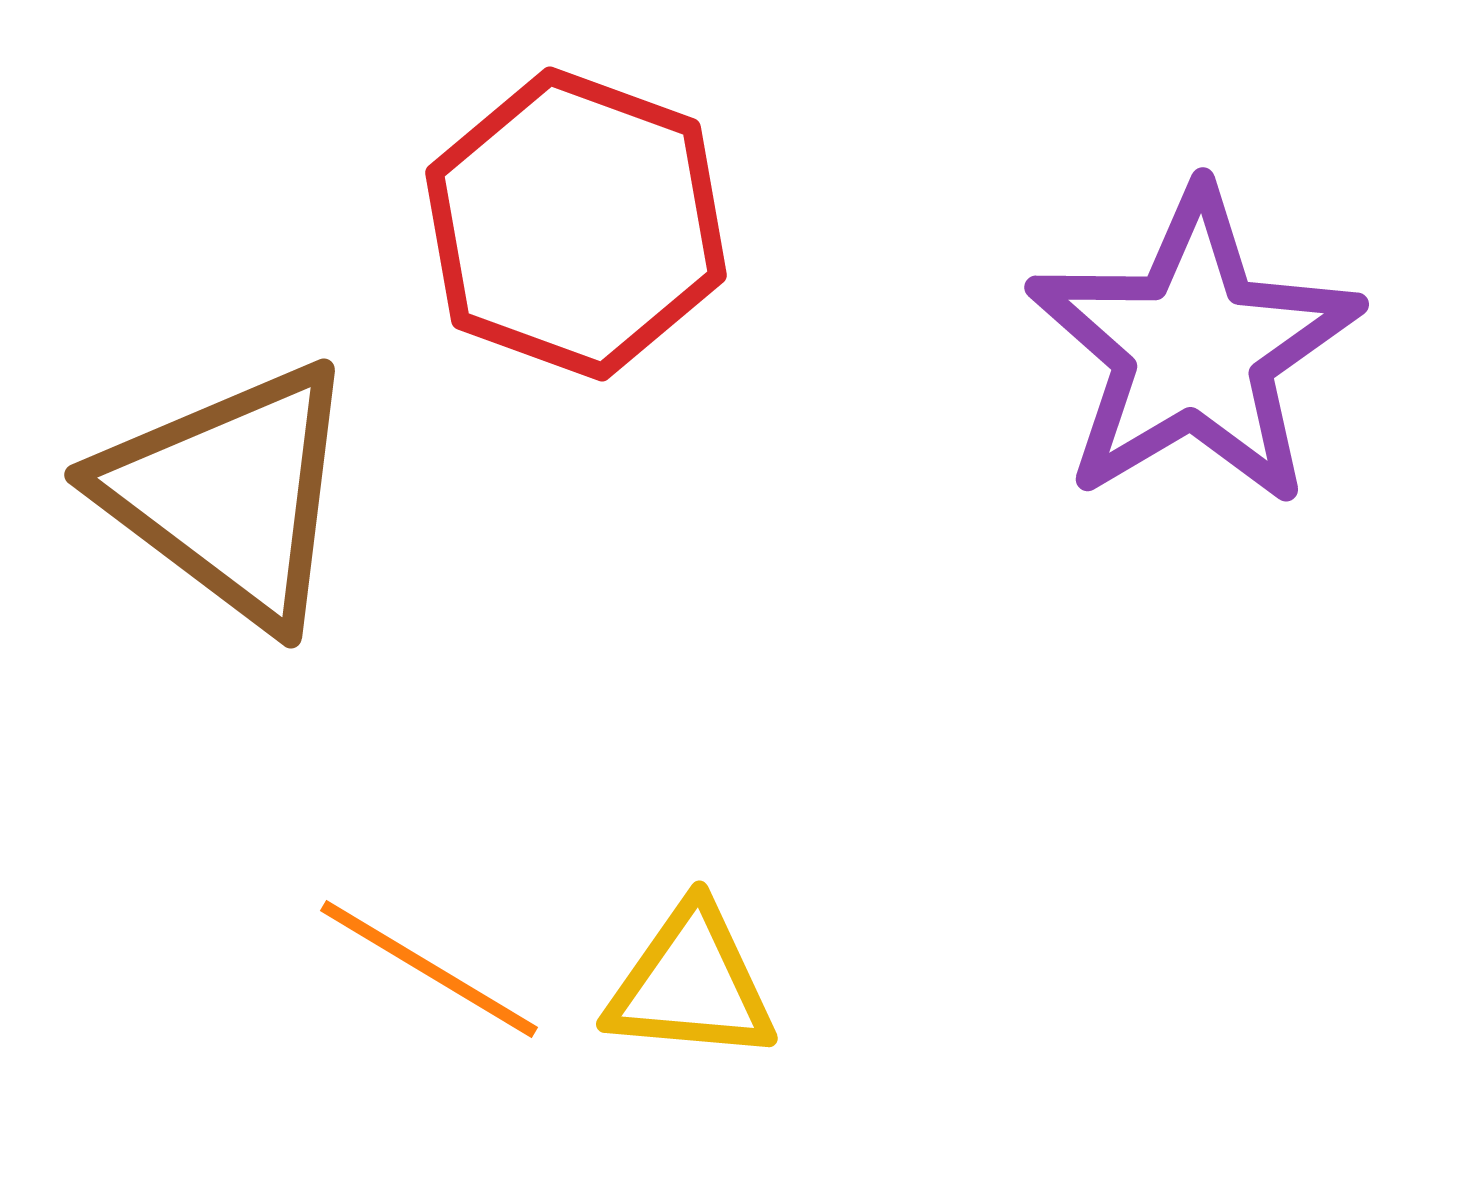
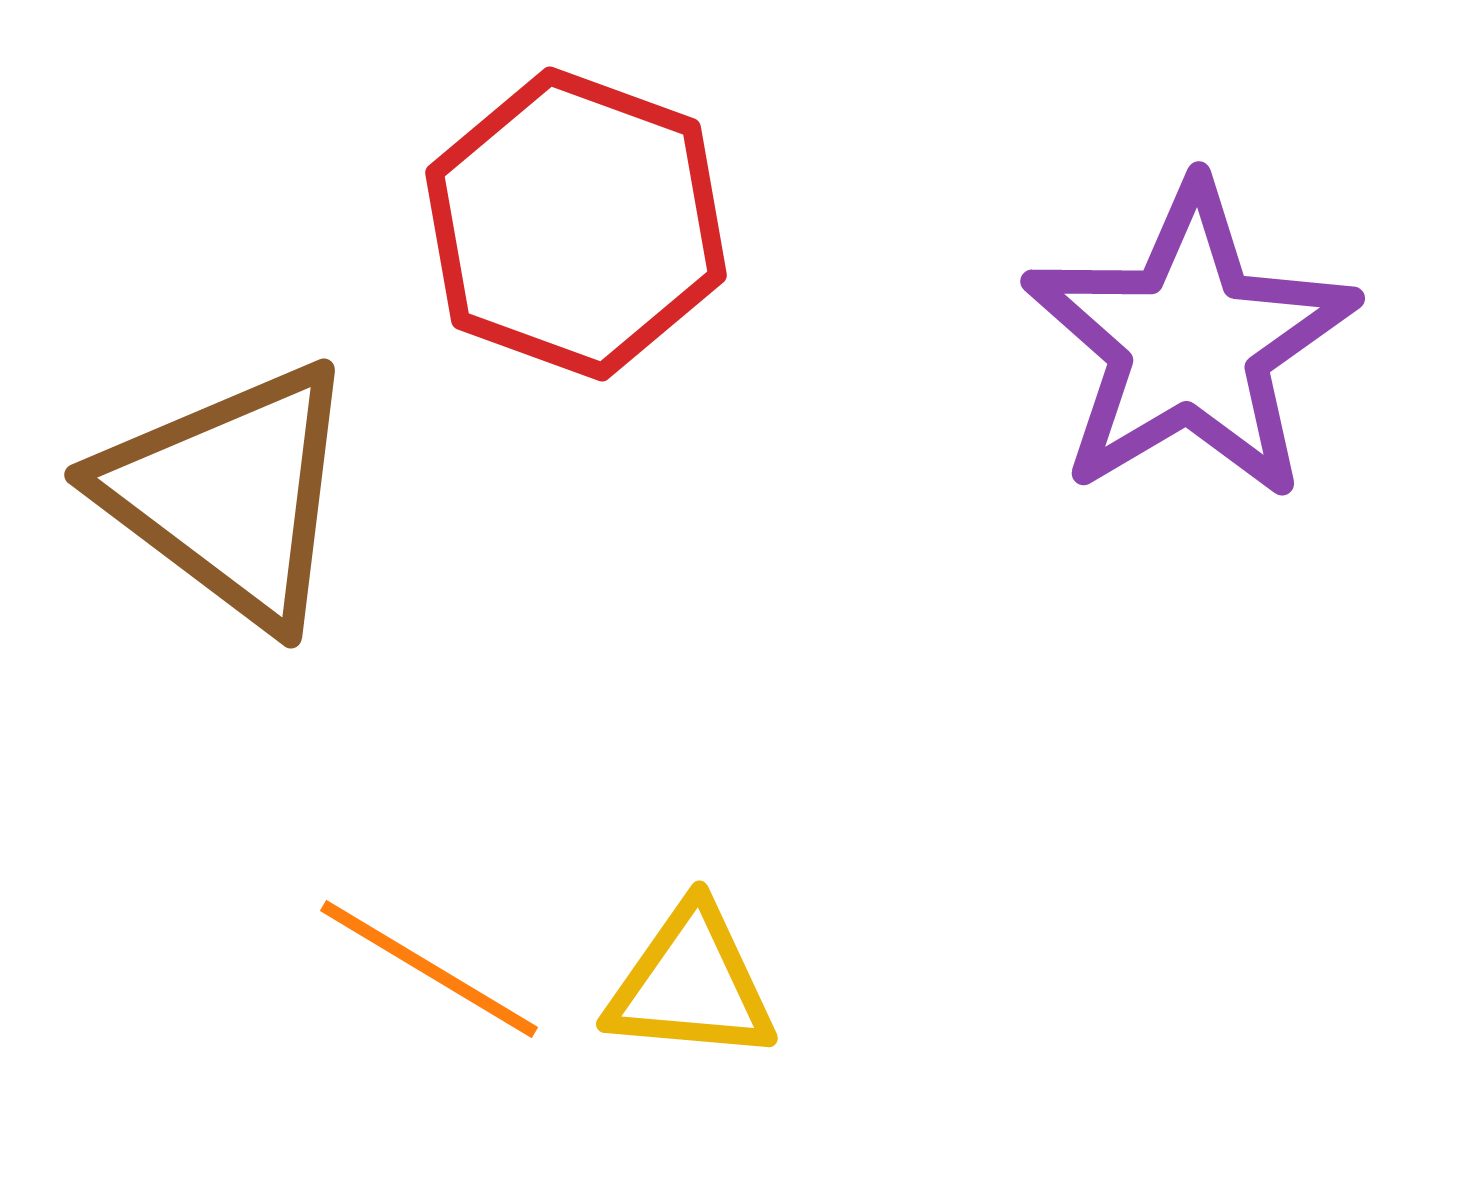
purple star: moved 4 px left, 6 px up
